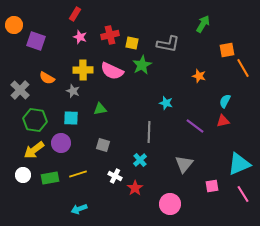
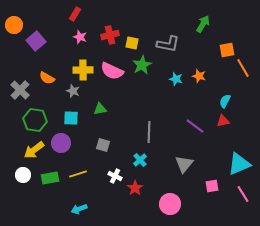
purple square: rotated 30 degrees clockwise
cyan star: moved 10 px right, 24 px up
